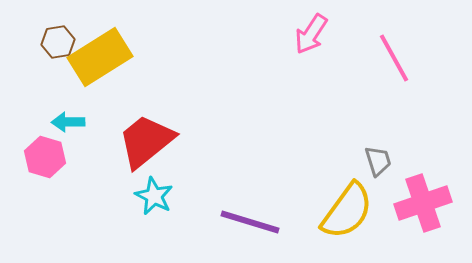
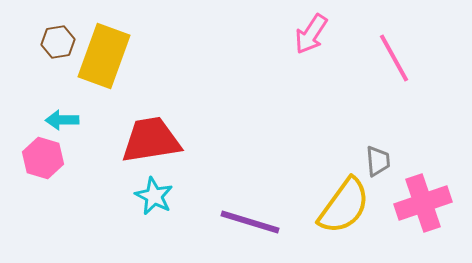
yellow rectangle: moved 4 px right, 1 px up; rotated 38 degrees counterclockwise
cyan arrow: moved 6 px left, 2 px up
red trapezoid: moved 5 px right, 1 px up; rotated 30 degrees clockwise
pink hexagon: moved 2 px left, 1 px down
gray trapezoid: rotated 12 degrees clockwise
yellow semicircle: moved 3 px left, 5 px up
